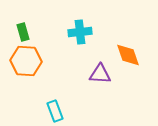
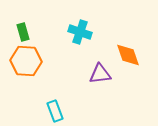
cyan cross: rotated 25 degrees clockwise
purple triangle: rotated 10 degrees counterclockwise
